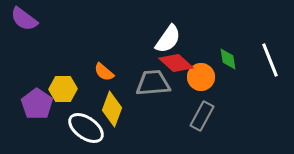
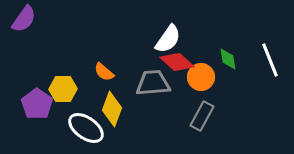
purple semicircle: rotated 92 degrees counterclockwise
red diamond: moved 1 px right, 1 px up
